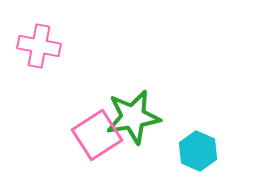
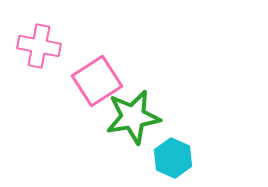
pink square: moved 54 px up
cyan hexagon: moved 25 px left, 7 px down
